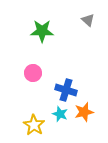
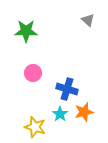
green star: moved 16 px left
blue cross: moved 1 px right, 1 px up
cyan star: rotated 14 degrees clockwise
yellow star: moved 1 px right, 2 px down; rotated 15 degrees counterclockwise
